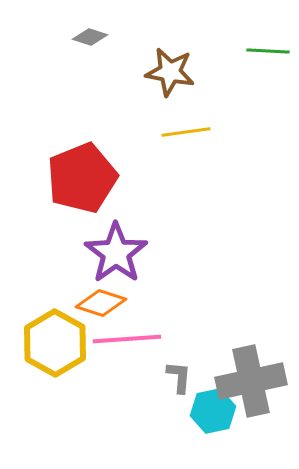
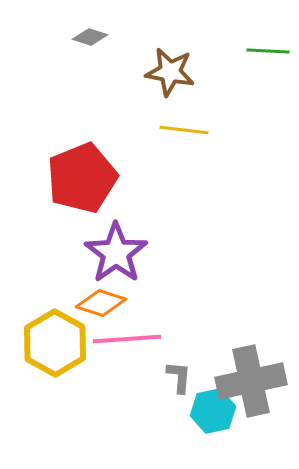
yellow line: moved 2 px left, 2 px up; rotated 15 degrees clockwise
